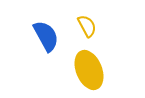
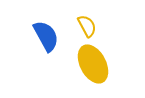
yellow ellipse: moved 4 px right, 6 px up; rotated 6 degrees counterclockwise
